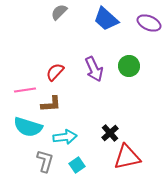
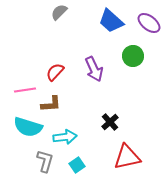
blue trapezoid: moved 5 px right, 2 px down
purple ellipse: rotated 15 degrees clockwise
green circle: moved 4 px right, 10 px up
black cross: moved 11 px up
